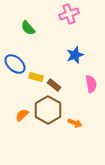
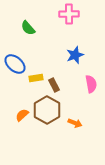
pink cross: rotated 18 degrees clockwise
yellow rectangle: moved 1 px down; rotated 24 degrees counterclockwise
brown rectangle: rotated 24 degrees clockwise
brown hexagon: moved 1 px left
